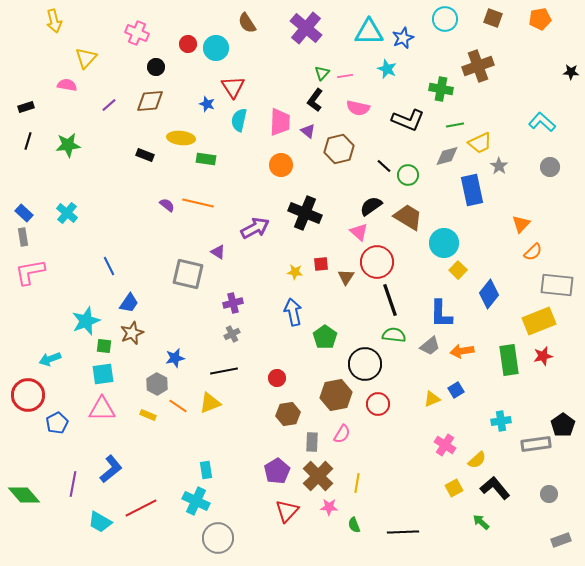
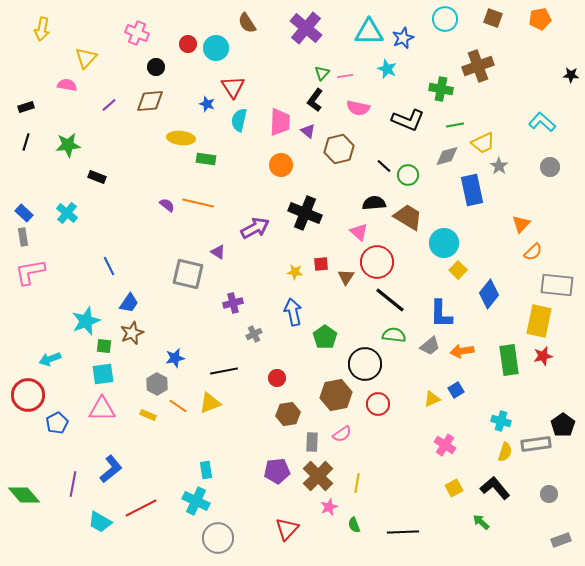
yellow arrow at (54, 21): moved 12 px left, 8 px down; rotated 25 degrees clockwise
black star at (571, 72): moved 3 px down
black line at (28, 141): moved 2 px left, 1 px down
yellow trapezoid at (480, 143): moved 3 px right
black rectangle at (145, 155): moved 48 px left, 22 px down
black semicircle at (371, 206): moved 3 px right, 3 px up; rotated 30 degrees clockwise
black line at (390, 300): rotated 32 degrees counterclockwise
yellow rectangle at (539, 321): rotated 56 degrees counterclockwise
gray cross at (232, 334): moved 22 px right
cyan cross at (501, 421): rotated 24 degrees clockwise
pink semicircle at (342, 434): rotated 24 degrees clockwise
yellow semicircle at (477, 460): moved 28 px right, 8 px up; rotated 30 degrees counterclockwise
purple pentagon at (277, 471): rotated 25 degrees clockwise
pink star at (329, 507): rotated 24 degrees counterclockwise
red triangle at (287, 511): moved 18 px down
